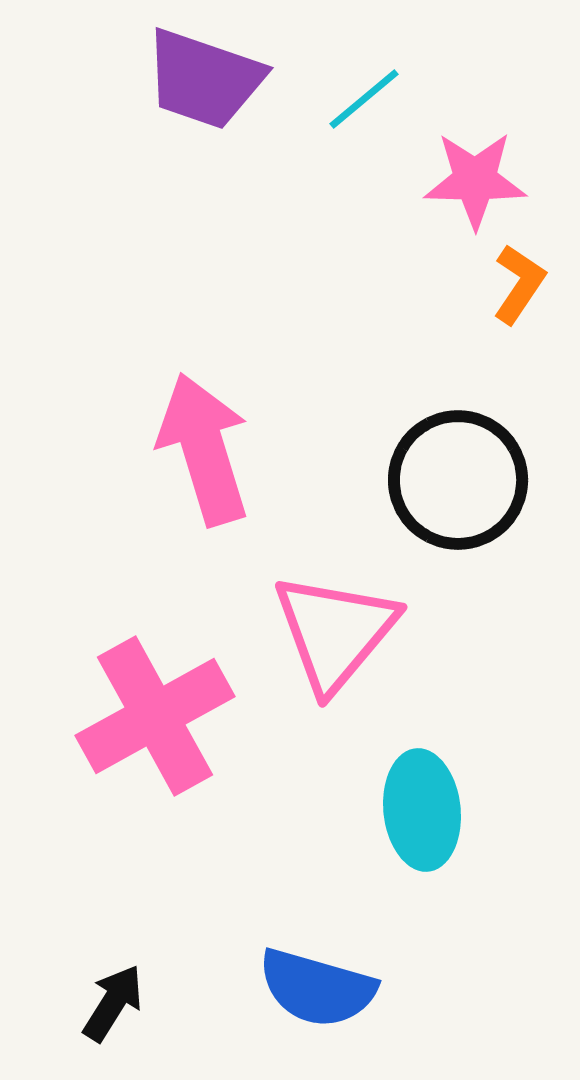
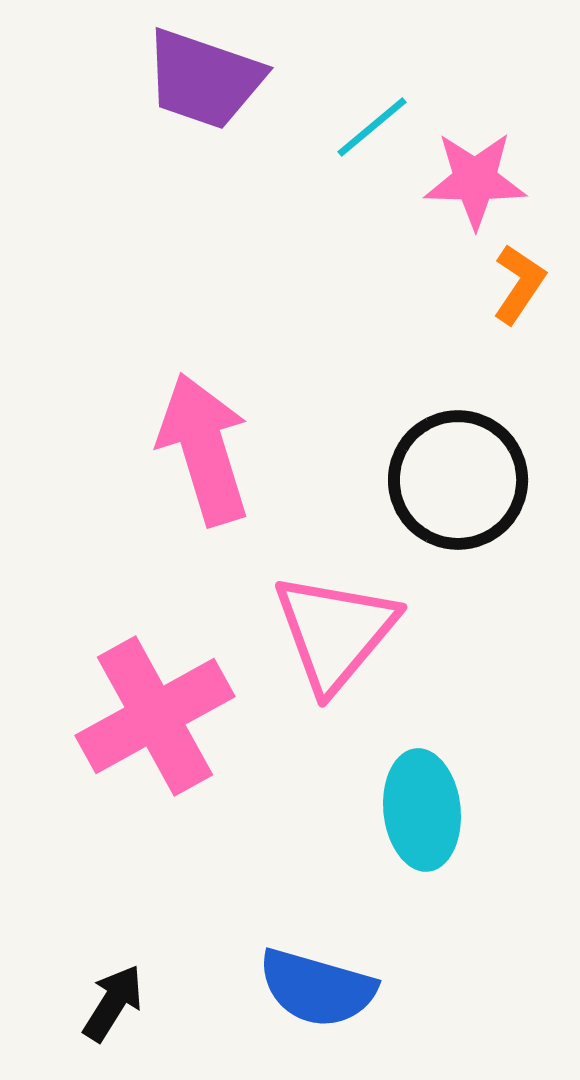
cyan line: moved 8 px right, 28 px down
